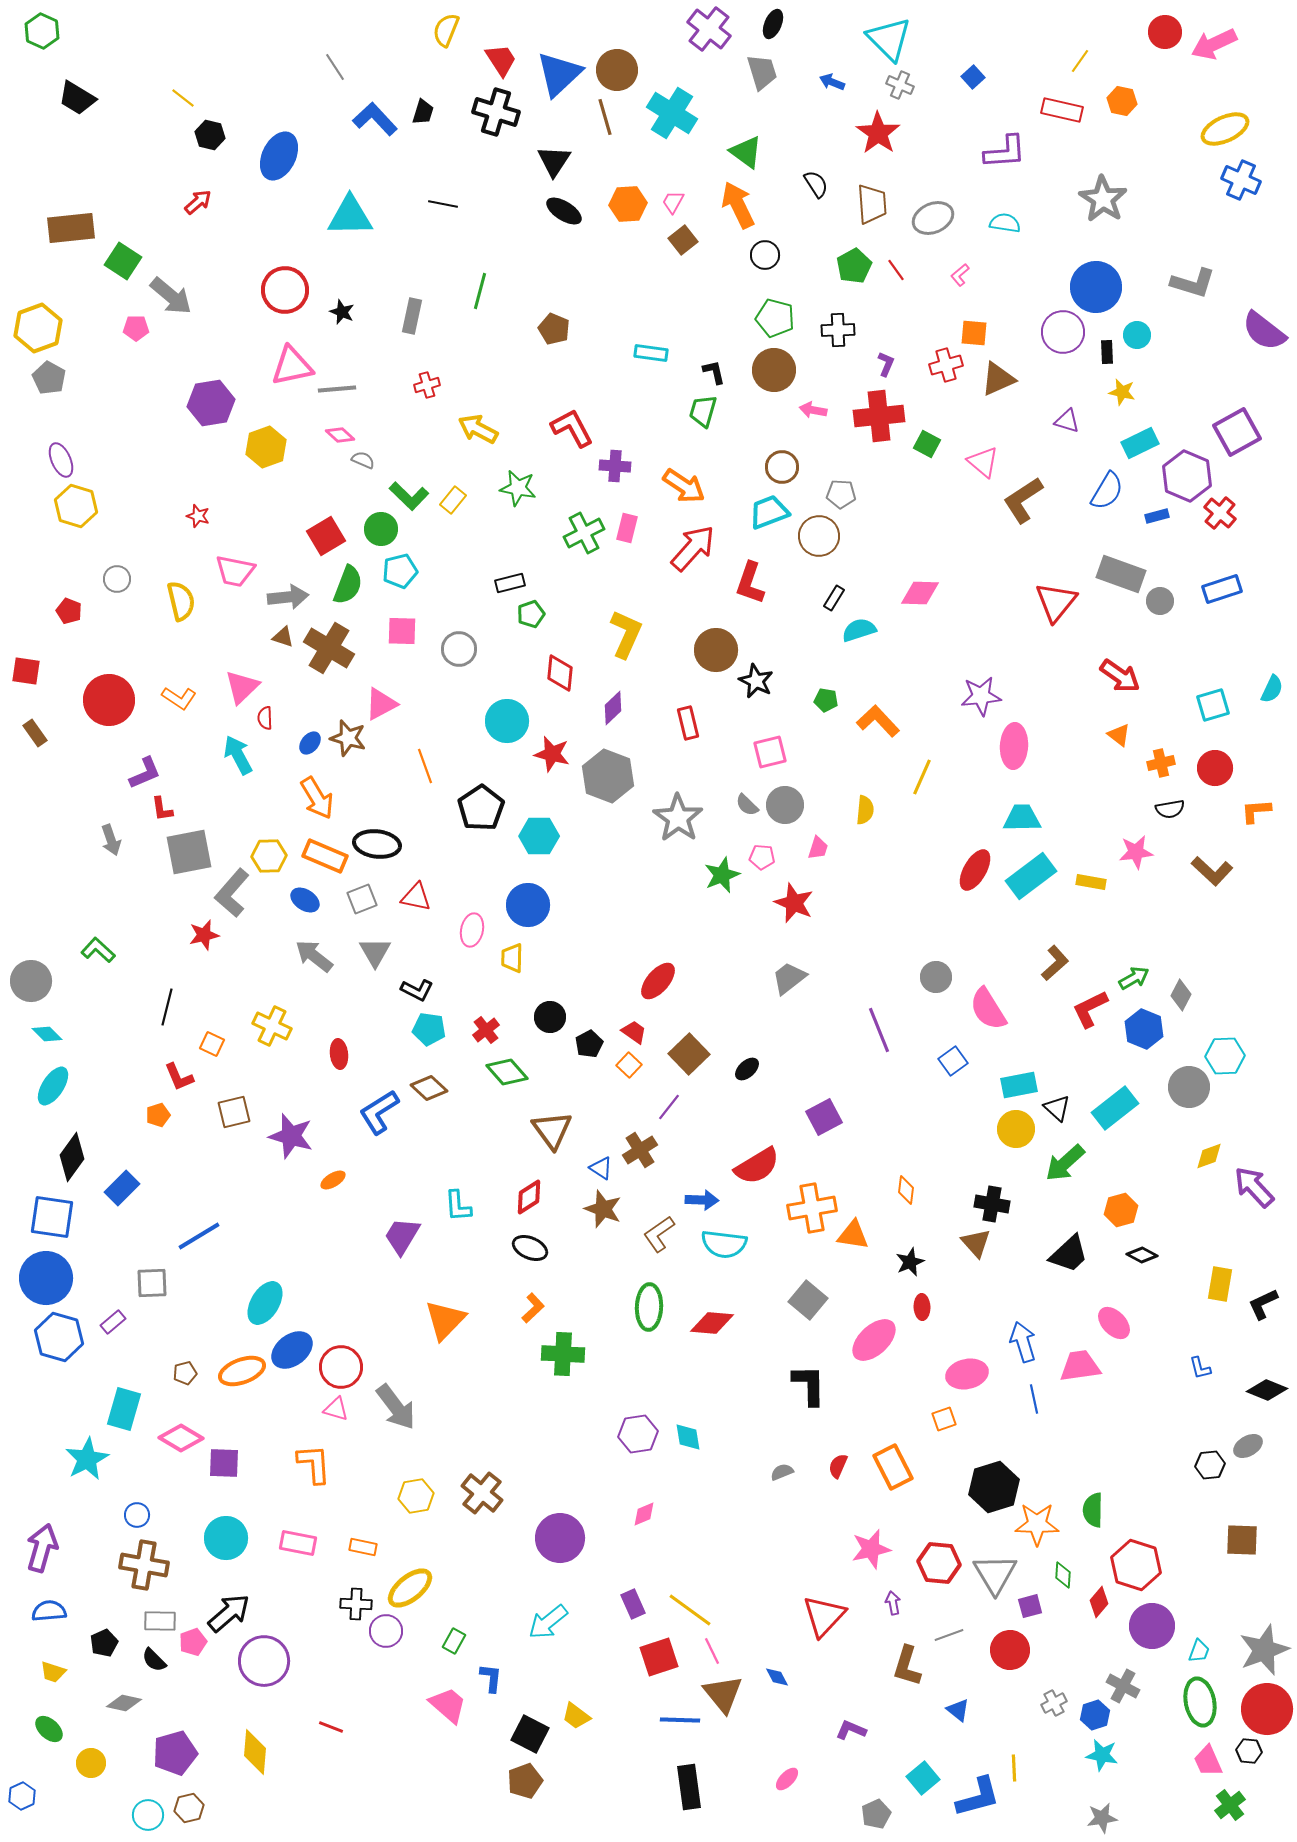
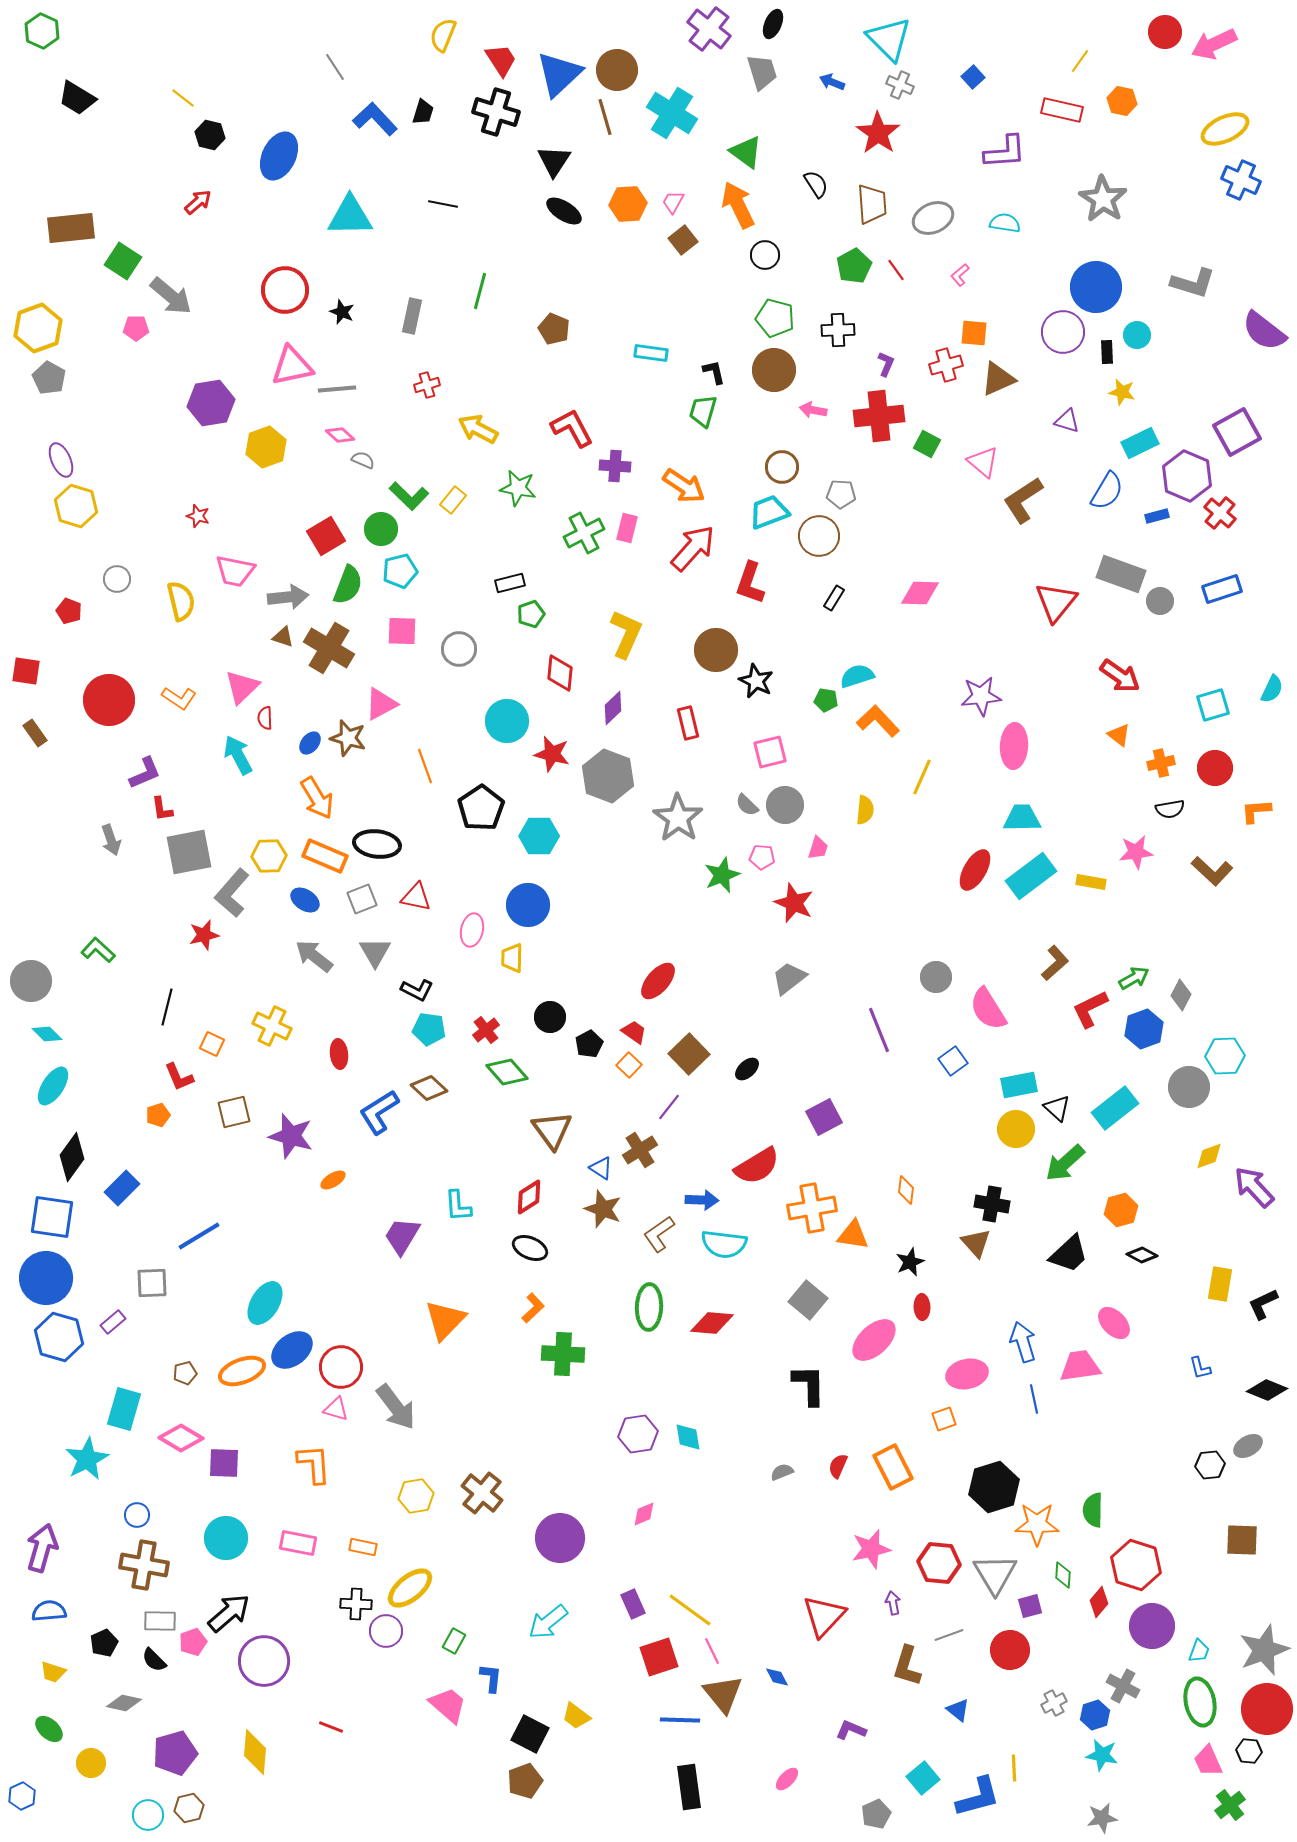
yellow semicircle at (446, 30): moved 3 px left, 5 px down
cyan semicircle at (859, 630): moved 2 px left, 46 px down
blue hexagon at (1144, 1029): rotated 18 degrees clockwise
